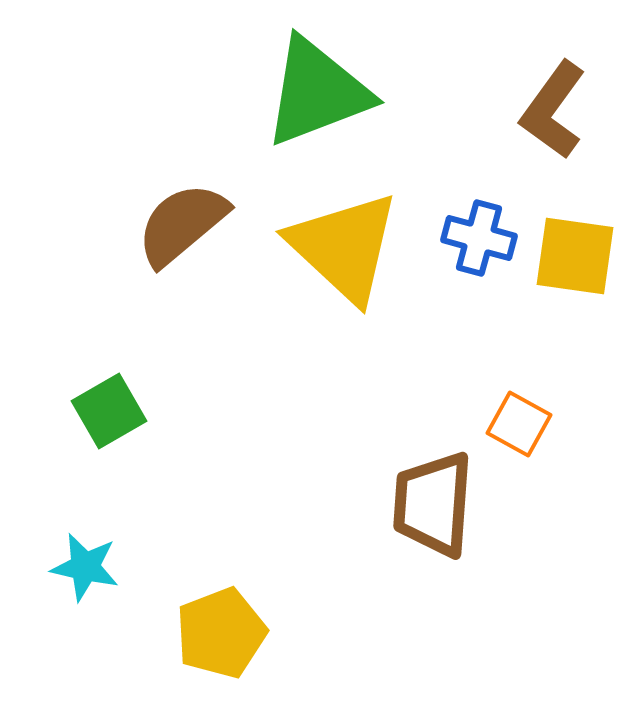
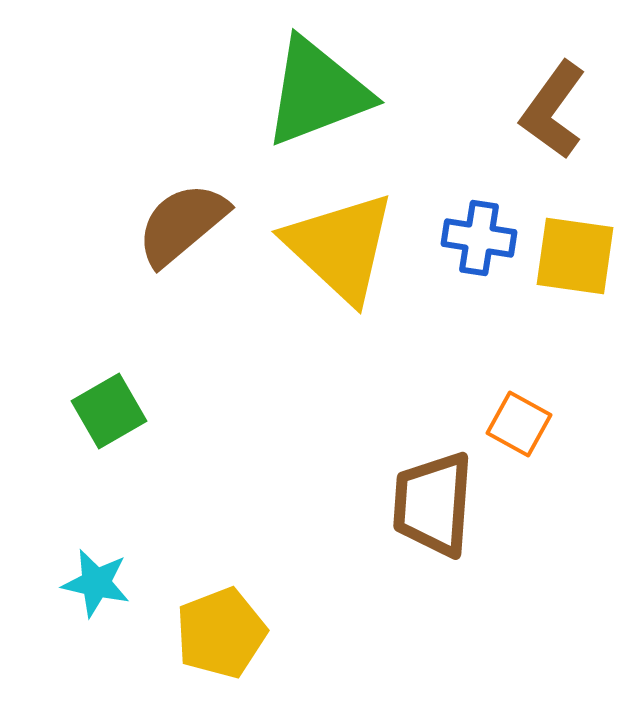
blue cross: rotated 6 degrees counterclockwise
yellow triangle: moved 4 px left
cyan star: moved 11 px right, 16 px down
